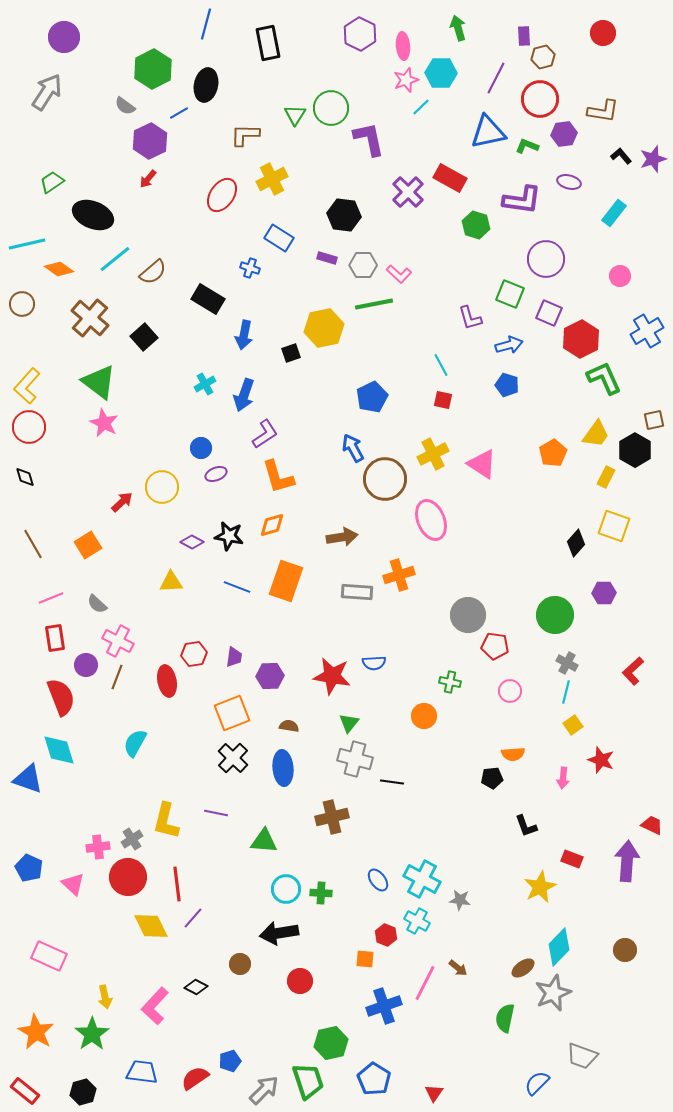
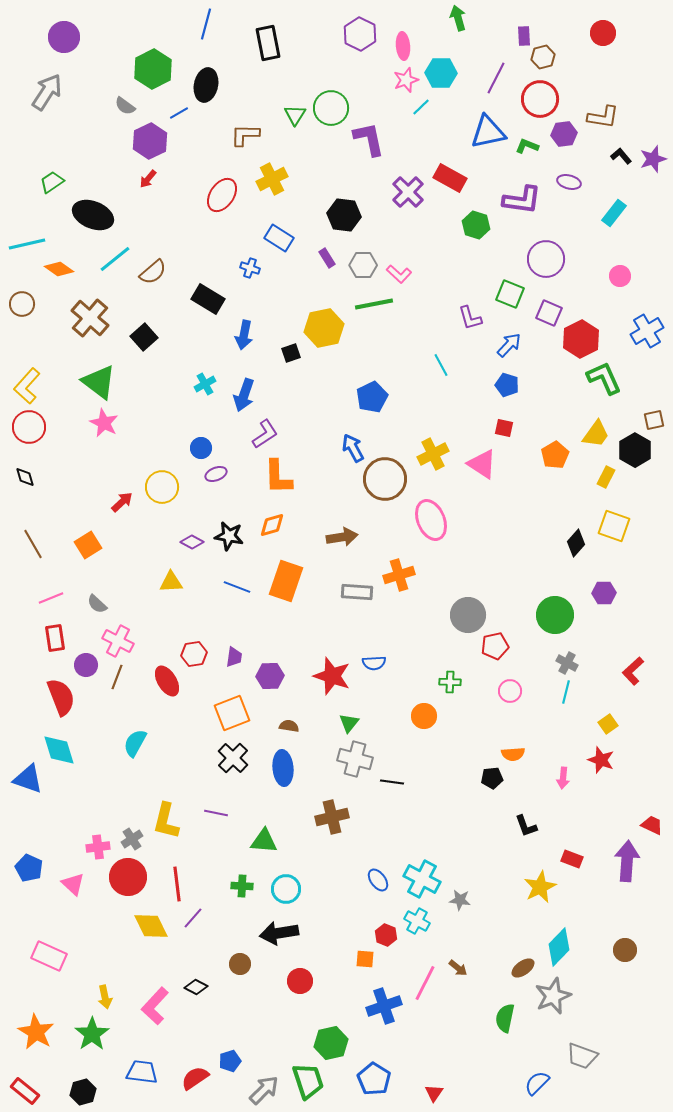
green arrow at (458, 28): moved 10 px up
brown L-shape at (603, 111): moved 6 px down
purple rectangle at (327, 258): rotated 42 degrees clockwise
blue arrow at (509, 345): rotated 32 degrees counterclockwise
red square at (443, 400): moved 61 px right, 28 px down
orange pentagon at (553, 453): moved 2 px right, 2 px down
orange L-shape at (278, 477): rotated 15 degrees clockwise
red pentagon at (495, 646): rotated 20 degrees counterclockwise
red star at (332, 676): rotated 9 degrees clockwise
red ellipse at (167, 681): rotated 20 degrees counterclockwise
green cross at (450, 682): rotated 10 degrees counterclockwise
yellow square at (573, 725): moved 35 px right, 1 px up
green cross at (321, 893): moved 79 px left, 7 px up
gray star at (553, 993): moved 3 px down
